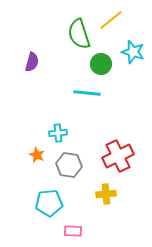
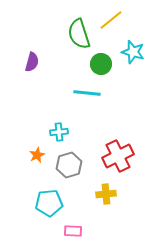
cyan cross: moved 1 px right, 1 px up
orange star: rotated 21 degrees clockwise
gray hexagon: rotated 25 degrees counterclockwise
